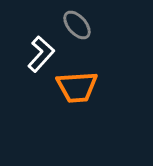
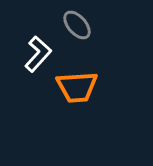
white L-shape: moved 3 px left
